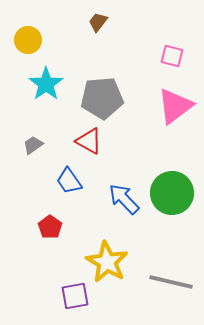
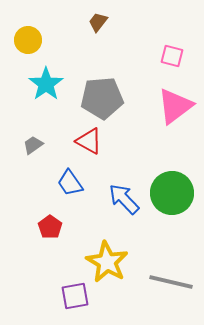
blue trapezoid: moved 1 px right, 2 px down
